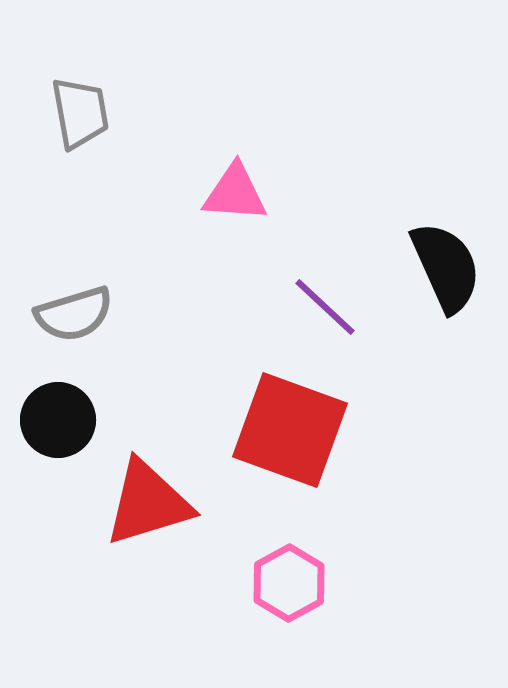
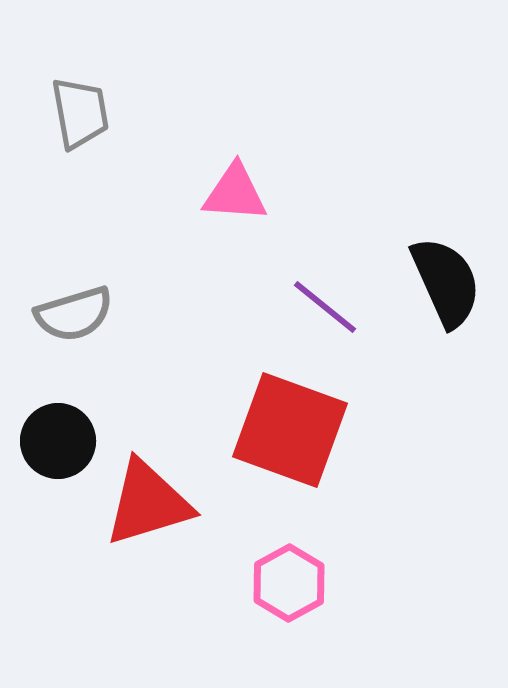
black semicircle: moved 15 px down
purple line: rotated 4 degrees counterclockwise
black circle: moved 21 px down
